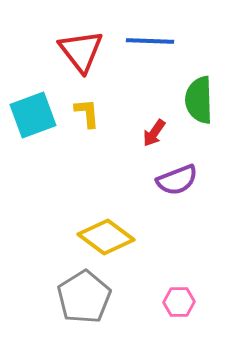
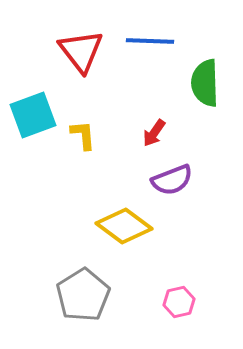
green semicircle: moved 6 px right, 17 px up
yellow L-shape: moved 4 px left, 22 px down
purple semicircle: moved 5 px left
yellow diamond: moved 18 px right, 11 px up
gray pentagon: moved 1 px left, 2 px up
pink hexagon: rotated 12 degrees counterclockwise
